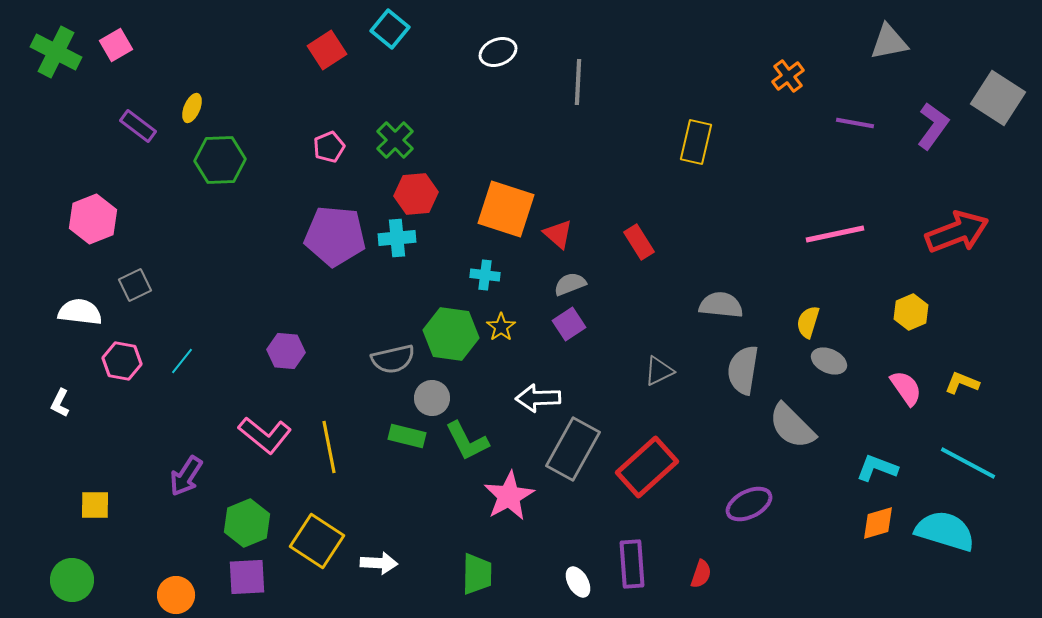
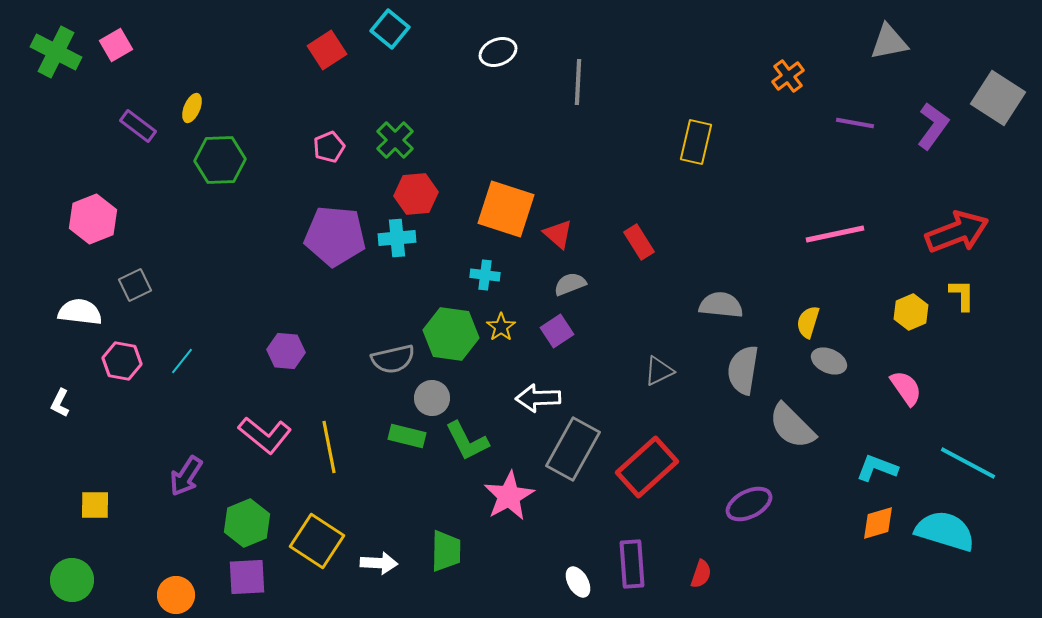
purple square at (569, 324): moved 12 px left, 7 px down
yellow L-shape at (962, 383): moved 88 px up; rotated 68 degrees clockwise
green trapezoid at (477, 574): moved 31 px left, 23 px up
